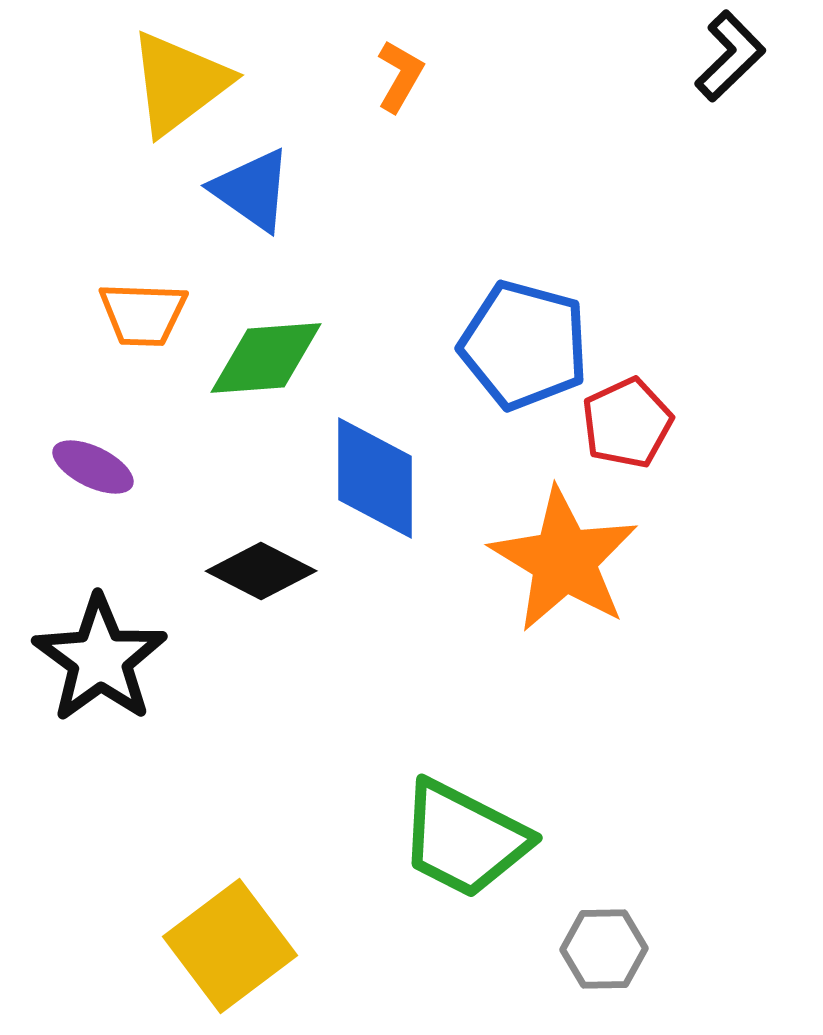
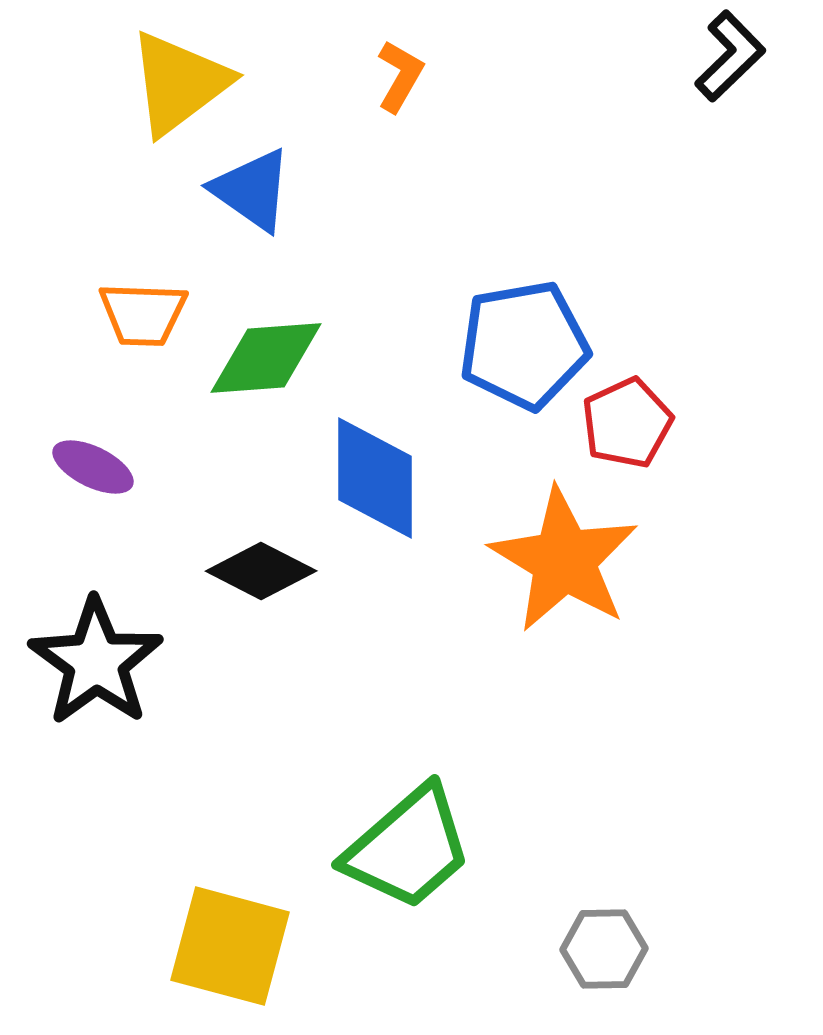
blue pentagon: rotated 25 degrees counterclockwise
black star: moved 4 px left, 3 px down
green trapezoid: moved 56 px left, 9 px down; rotated 68 degrees counterclockwise
yellow square: rotated 38 degrees counterclockwise
